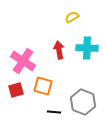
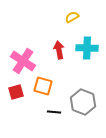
red square: moved 2 px down
